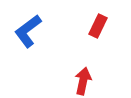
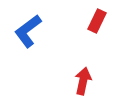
red rectangle: moved 1 px left, 5 px up
